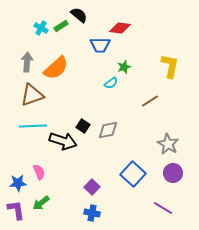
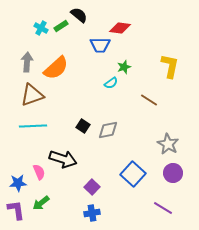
brown line: moved 1 px left, 1 px up; rotated 66 degrees clockwise
black arrow: moved 18 px down
blue cross: rotated 21 degrees counterclockwise
